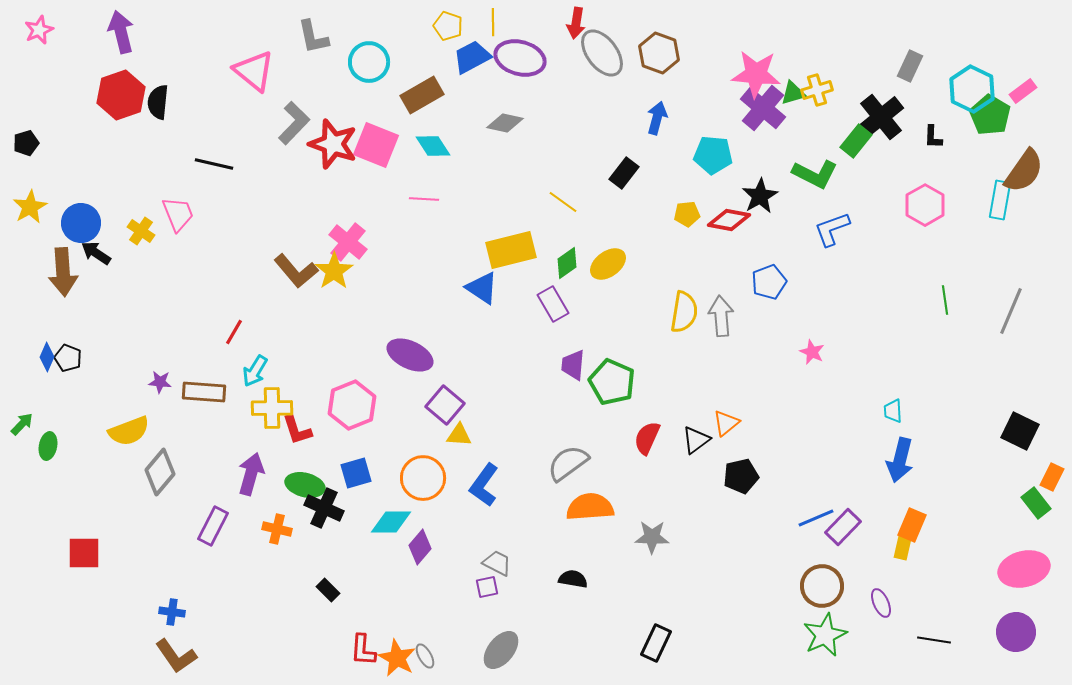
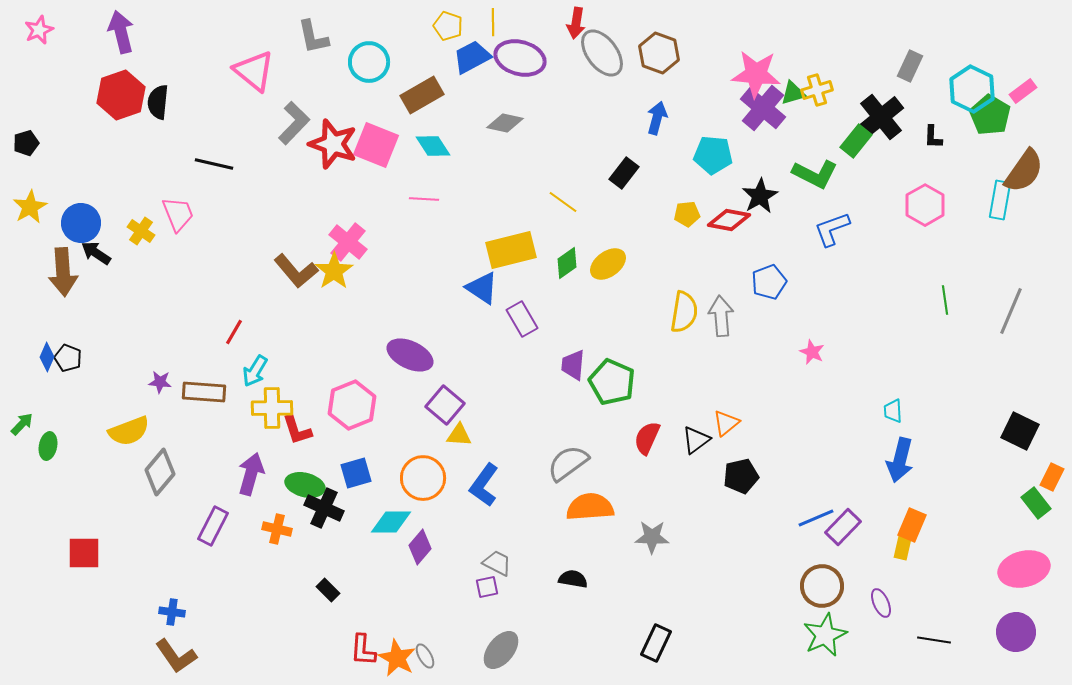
purple rectangle at (553, 304): moved 31 px left, 15 px down
